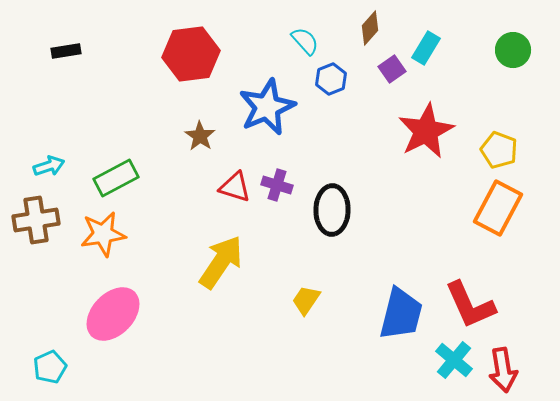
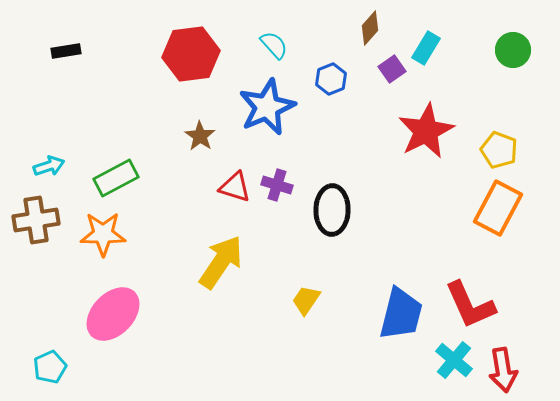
cyan semicircle: moved 31 px left, 4 px down
orange star: rotated 9 degrees clockwise
